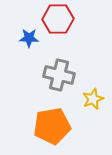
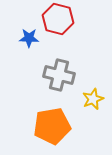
red hexagon: rotated 16 degrees clockwise
